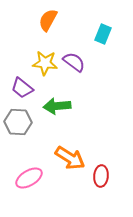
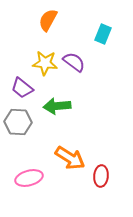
pink ellipse: rotated 16 degrees clockwise
